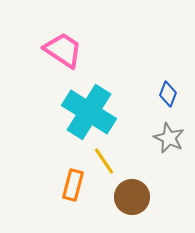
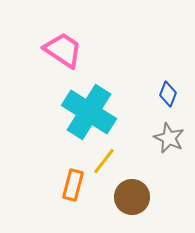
yellow line: rotated 72 degrees clockwise
